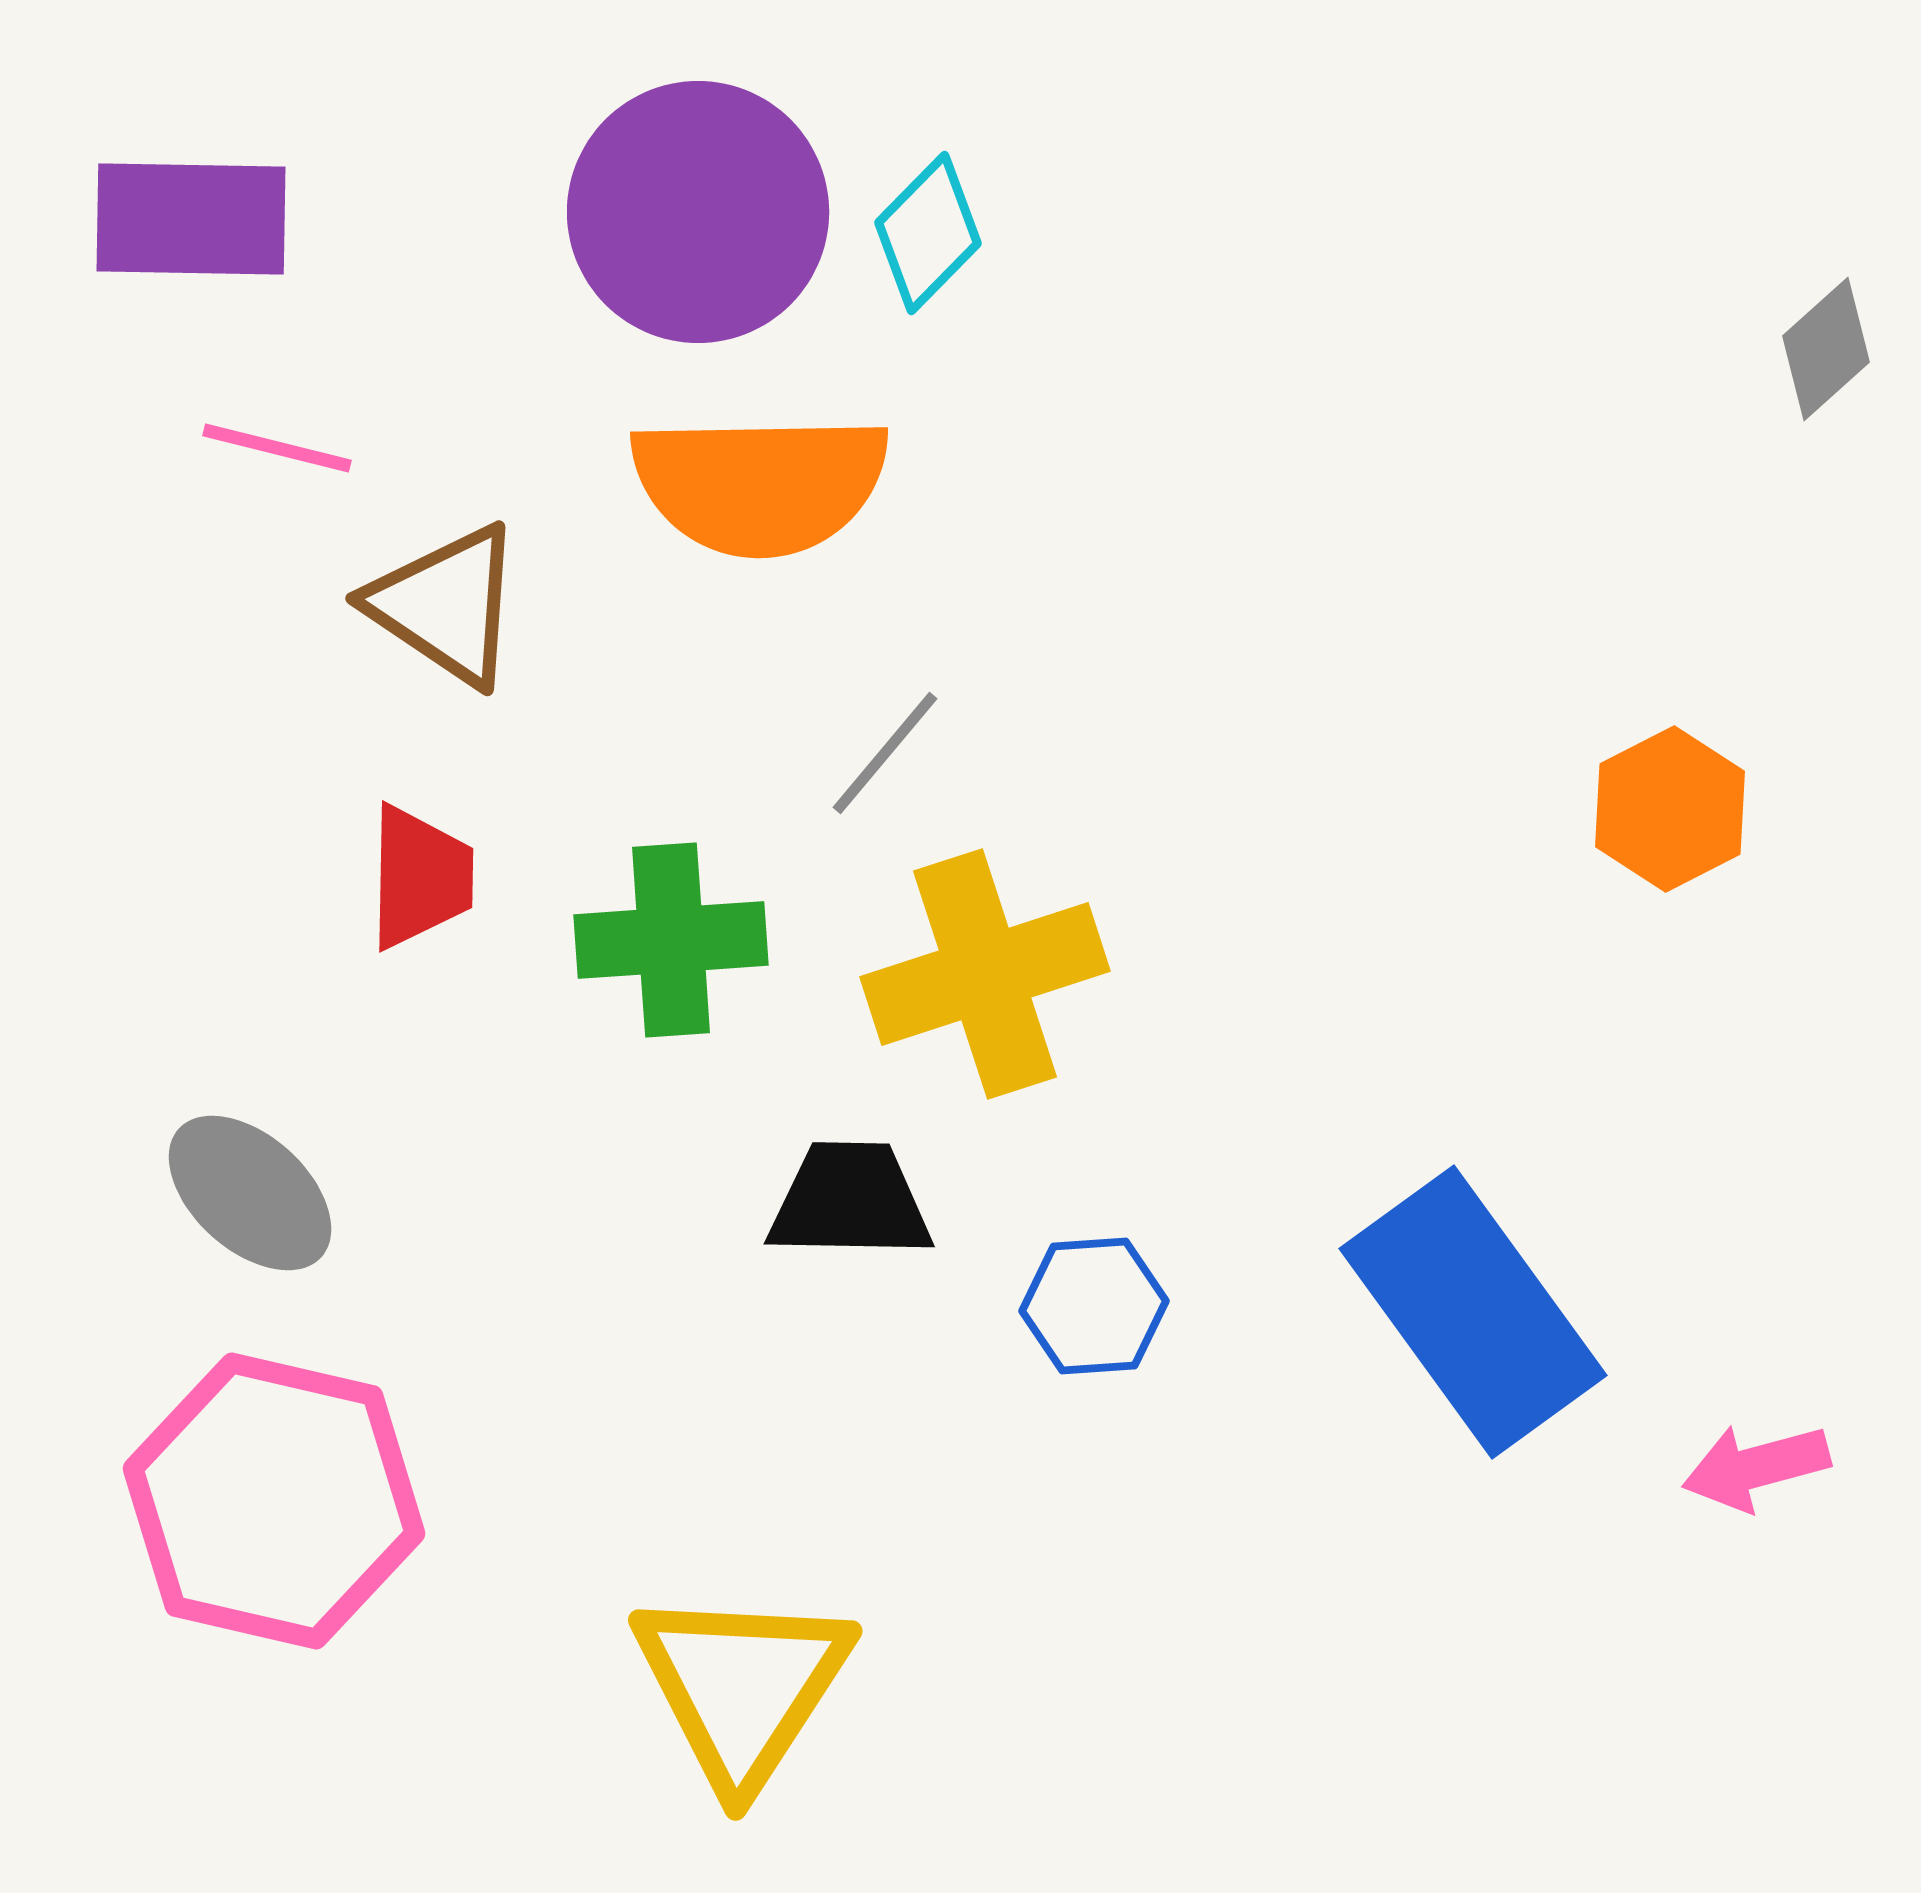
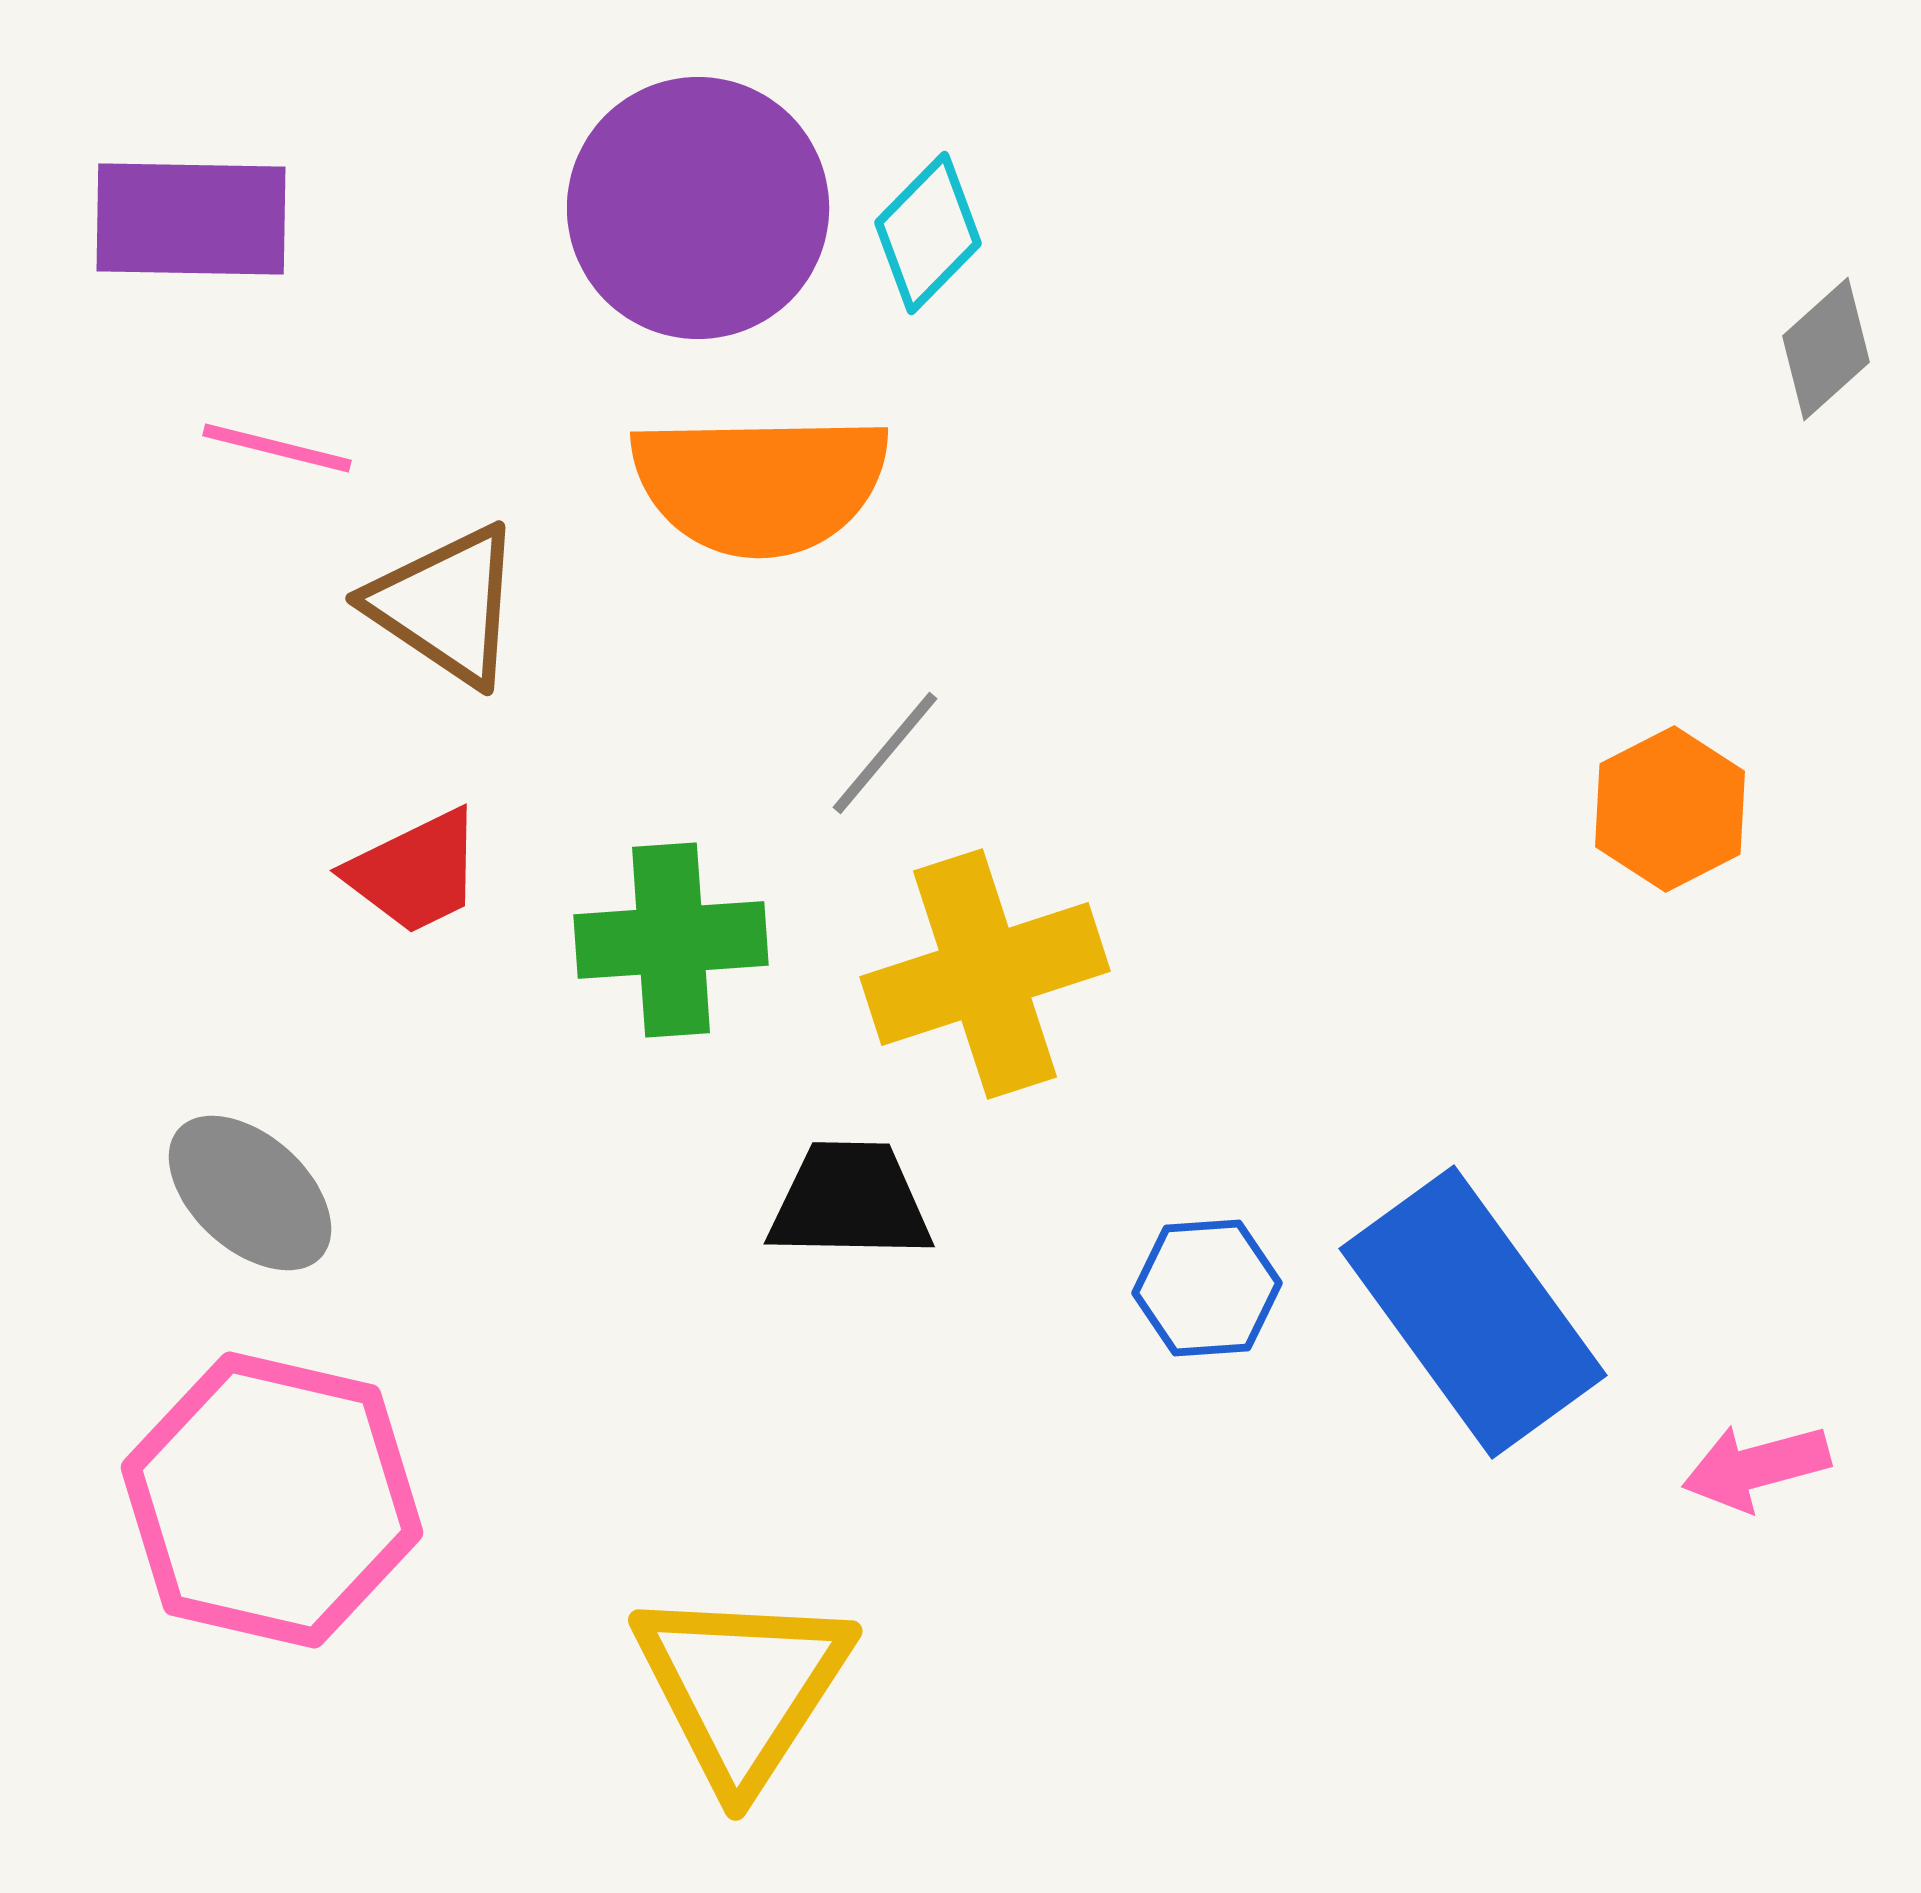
purple circle: moved 4 px up
red trapezoid: moved 5 px left, 5 px up; rotated 63 degrees clockwise
blue hexagon: moved 113 px right, 18 px up
pink hexagon: moved 2 px left, 1 px up
